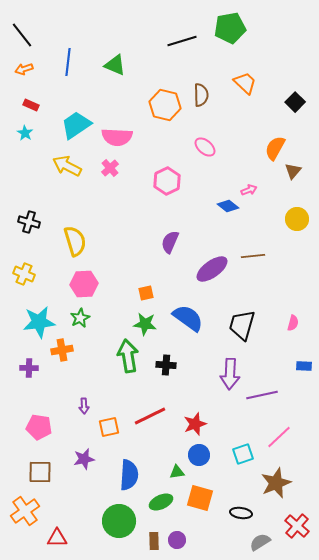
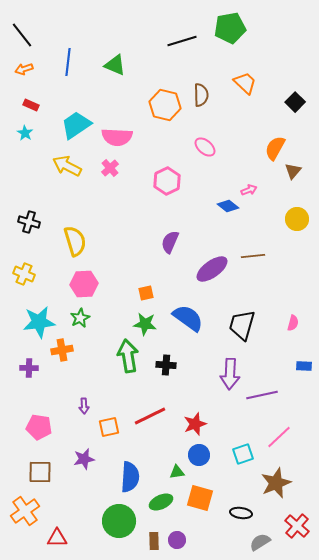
blue semicircle at (129, 475): moved 1 px right, 2 px down
